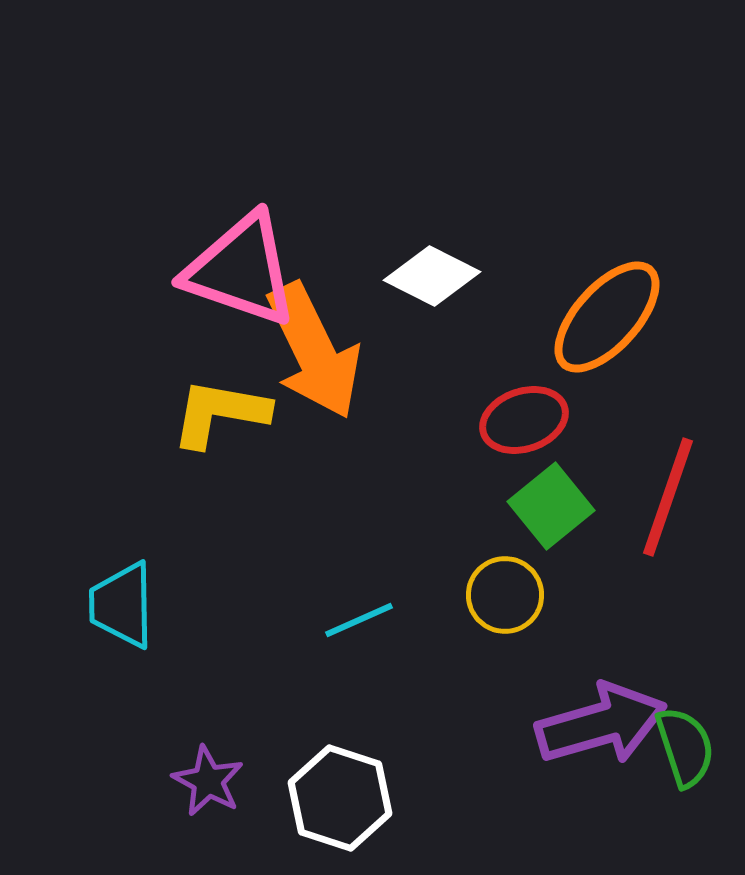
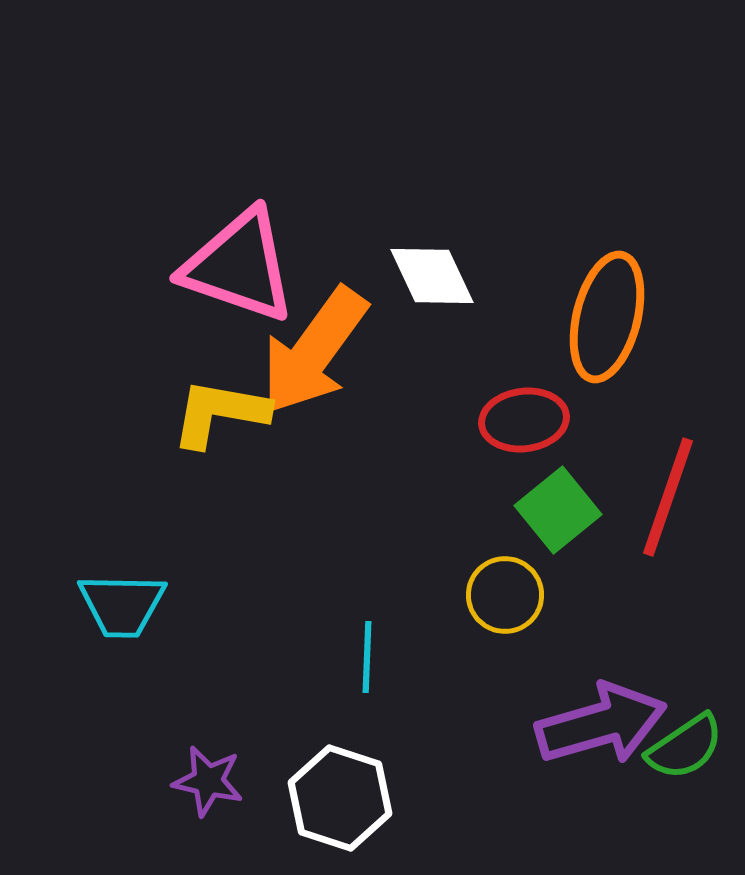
pink triangle: moved 2 px left, 4 px up
white diamond: rotated 38 degrees clockwise
orange ellipse: rotated 28 degrees counterclockwise
orange arrow: rotated 62 degrees clockwise
red ellipse: rotated 12 degrees clockwise
green square: moved 7 px right, 4 px down
cyan trapezoid: rotated 88 degrees counterclockwise
cyan line: moved 8 px right, 37 px down; rotated 64 degrees counterclockwise
green semicircle: rotated 74 degrees clockwise
purple star: rotated 16 degrees counterclockwise
